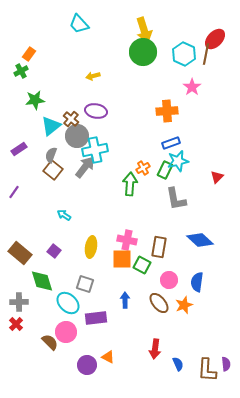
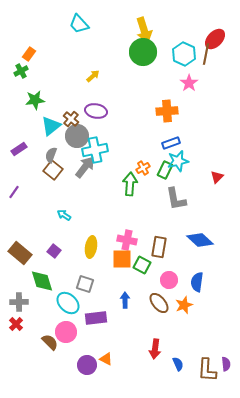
yellow arrow at (93, 76): rotated 152 degrees clockwise
pink star at (192, 87): moved 3 px left, 4 px up
orange triangle at (108, 357): moved 2 px left, 2 px down
